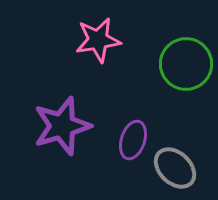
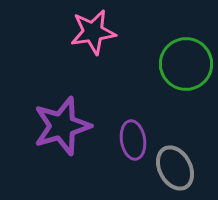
pink star: moved 5 px left, 8 px up
purple ellipse: rotated 27 degrees counterclockwise
gray ellipse: rotated 18 degrees clockwise
